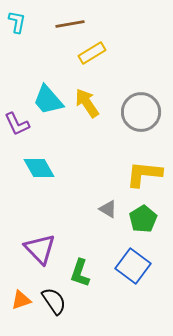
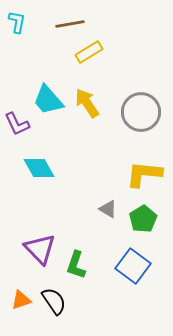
yellow rectangle: moved 3 px left, 1 px up
green L-shape: moved 4 px left, 8 px up
